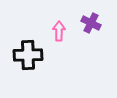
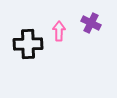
black cross: moved 11 px up
